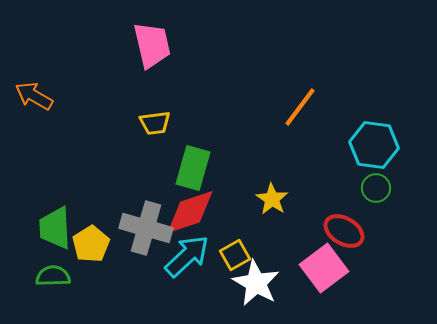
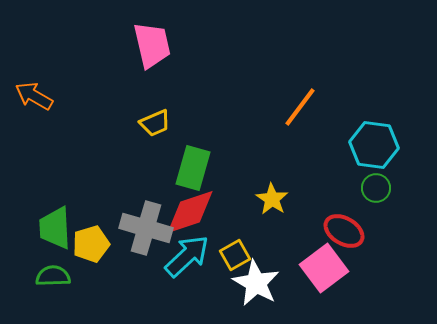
yellow trapezoid: rotated 16 degrees counterclockwise
yellow pentagon: rotated 15 degrees clockwise
